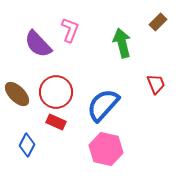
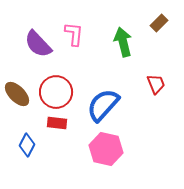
brown rectangle: moved 1 px right, 1 px down
pink L-shape: moved 4 px right, 4 px down; rotated 15 degrees counterclockwise
green arrow: moved 1 px right, 1 px up
red rectangle: moved 1 px right, 1 px down; rotated 18 degrees counterclockwise
